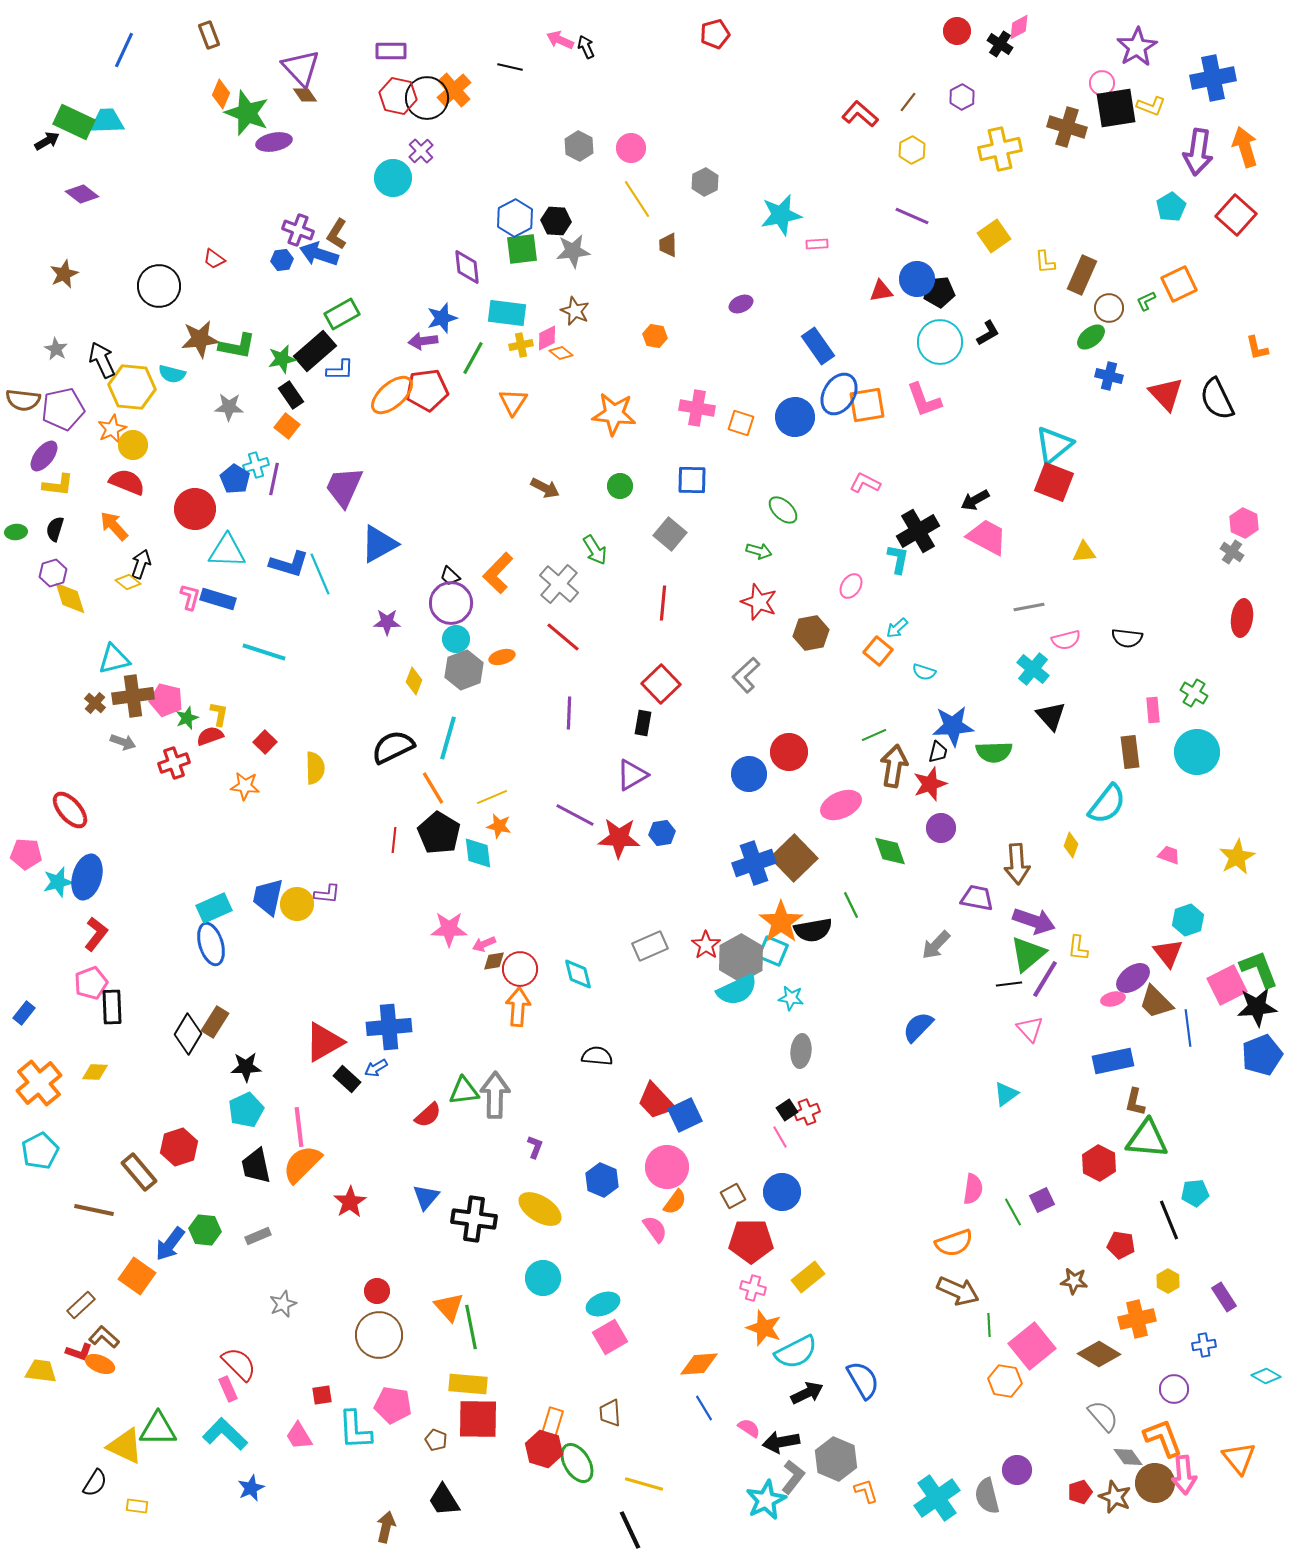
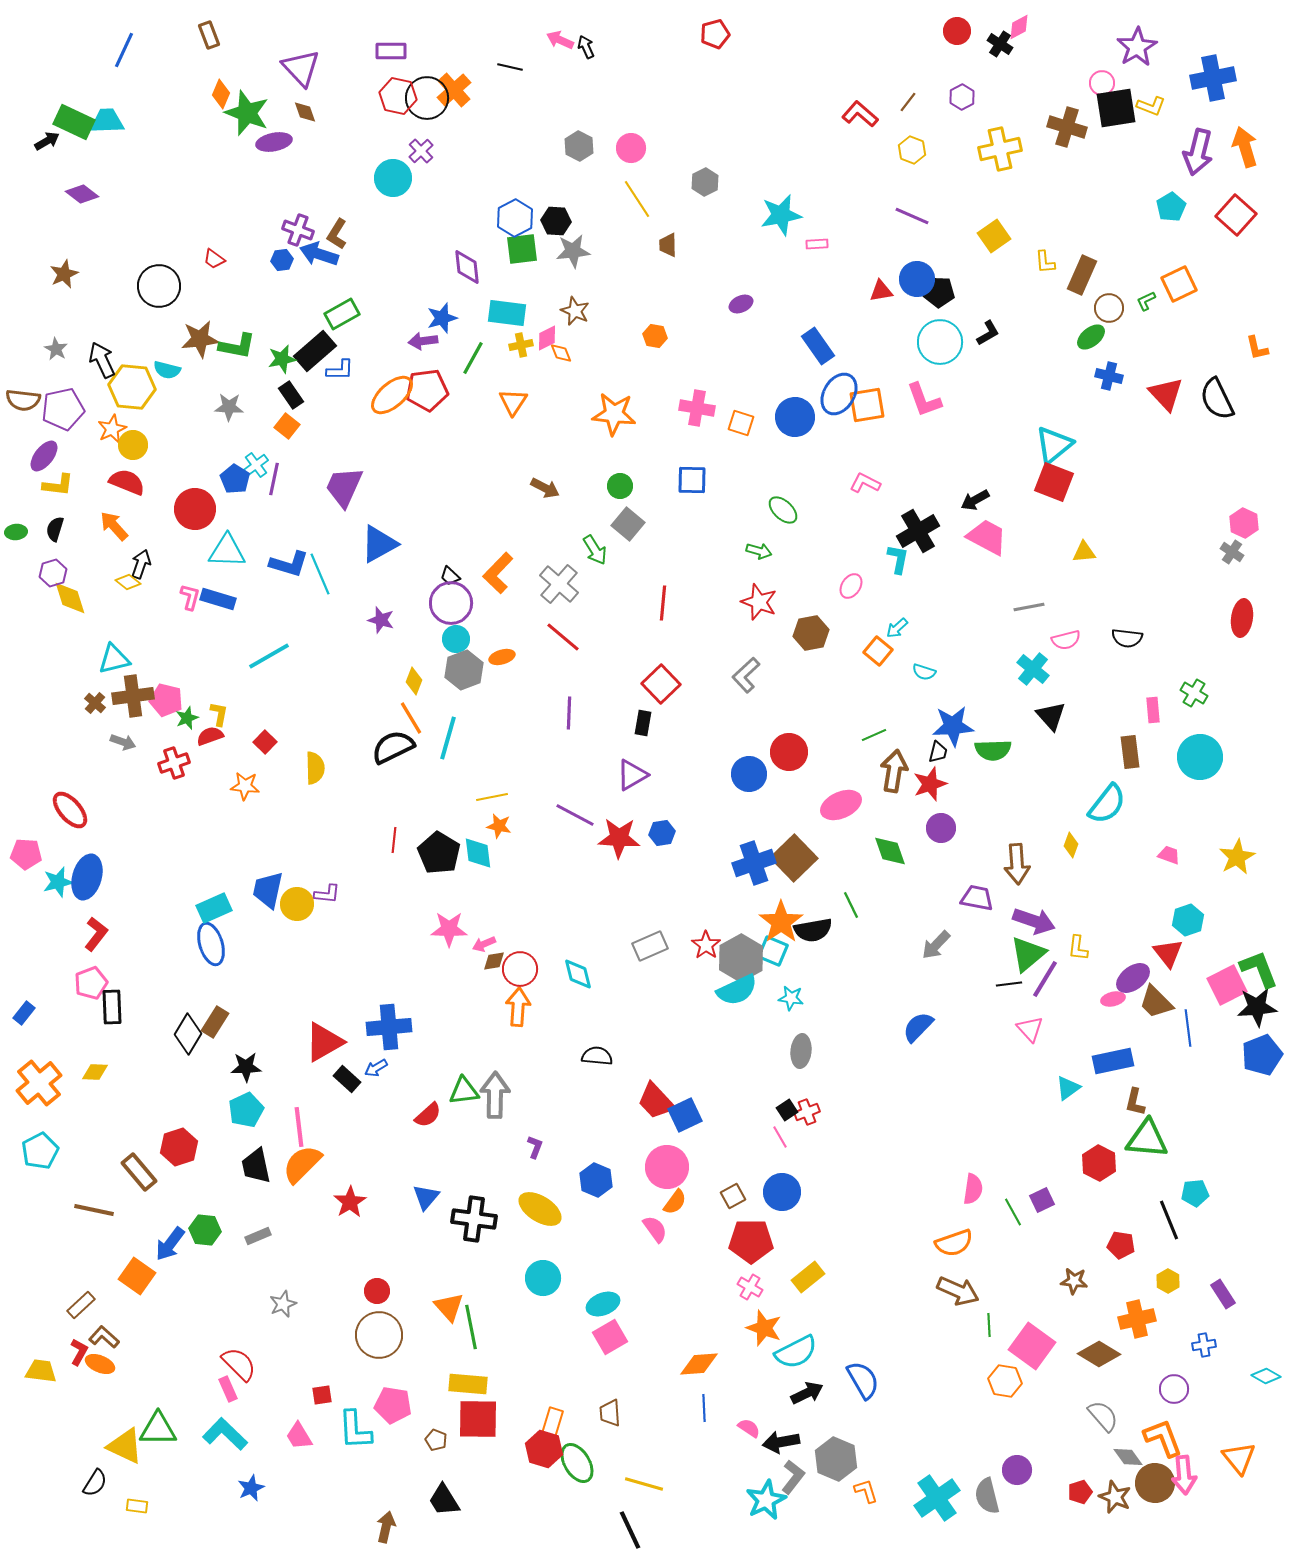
brown diamond at (305, 95): moved 17 px down; rotated 15 degrees clockwise
yellow hexagon at (912, 150): rotated 12 degrees counterclockwise
purple arrow at (1198, 152): rotated 6 degrees clockwise
black pentagon at (939, 292): rotated 8 degrees clockwise
orange diamond at (561, 353): rotated 30 degrees clockwise
cyan semicircle at (172, 374): moved 5 px left, 4 px up
cyan cross at (256, 465): rotated 20 degrees counterclockwise
gray square at (670, 534): moved 42 px left, 10 px up
purple star at (387, 622): moved 6 px left, 2 px up; rotated 16 degrees clockwise
cyan line at (264, 652): moved 5 px right, 4 px down; rotated 48 degrees counterclockwise
green semicircle at (994, 752): moved 1 px left, 2 px up
cyan circle at (1197, 752): moved 3 px right, 5 px down
brown arrow at (894, 766): moved 5 px down
orange line at (433, 788): moved 22 px left, 70 px up
yellow line at (492, 797): rotated 12 degrees clockwise
black pentagon at (439, 833): moved 20 px down
blue trapezoid at (268, 897): moved 7 px up
cyan triangle at (1006, 1094): moved 62 px right, 6 px up
blue hexagon at (602, 1180): moved 6 px left
pink cross at (753, 1288): moved 3 px left, 1 px up; rotated 15 degrees clockwise
purple rectangle at (1224, 1297): moved 1 px left, 3 px up
pink square at (1032, 1346): rotated 15 degrees counterclockwise
red L-shape at (79, 1352): rotated 80 degrees counterclockwise
blue line at (704, 1408): rotated 28 degrees clockwise
